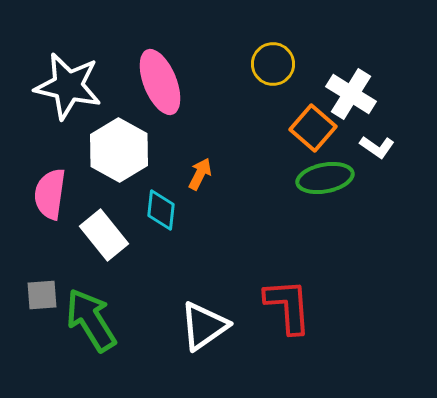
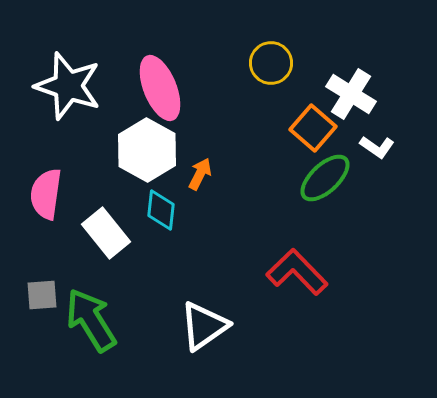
yellow circle: moved 2 px left, 1 px up
pink ellipse: moved 6 px down
white star: rotated 6 degrees clockwise
white hexagon: moved 28 px right
green ellipse: rotated 32 degrees counterclockwise
pink semicircle: moved 4 px left
white rectangle: moved 2 px right, 2 px up
red L-shape: moved 9 px right, 34 px up; rotated 40 degrees counterclockwise
